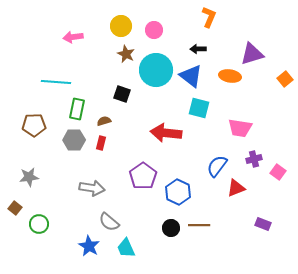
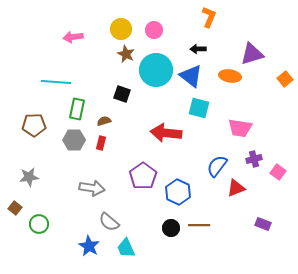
yellow circle: moved 3 px down
